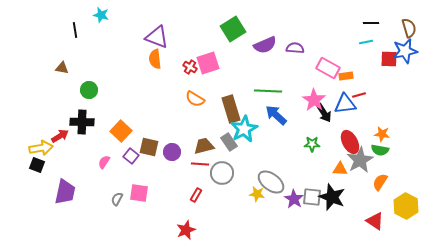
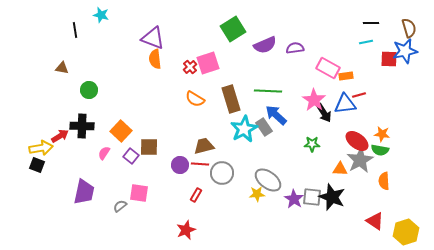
purple triangle at (157, 37): moved 4 px left, 1 px down
purple semicircle at (295, 48): rotated 12 degrees counterclockwise
red cross at (190, 67): rotated 16 degrees clockwise
brown rectangle at (231, 109): moved 10 px up
black cross at (82, 122): moved 4 px down
gray rectangle at (229, 142): moved 35 px right, 15 px up
red ellipse at (350, 142): moved 7 px right, 1 px up; rotated 25 degrees counterclockwise
brown square at (149, 147): rotated 12 degrees counterclockwise
purple circle at (172, 152): moved 8 px right, 13 px down
pink semicircle at (104, 162): moved 9 px up
gray ellipse at (271, 182): moved 3 px left, 2 px up
orange semicircle at (380, 182): moved 4 px right, 1 px up; rotated 36 degrees counterclockwise
purple trapezoid at (65, 192): moved 19 px right
yellow star at (257, 194): rotated 14 degrees counterclockwise
gray semicircle at (117, 199): moved 3 px right, 7 px down; rotated 24 degrees clockwise
yellow hexagon at (406, 206): moved 26 px down; rotated 15 degrees clockwise
